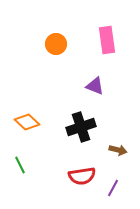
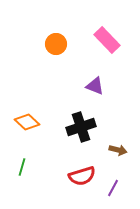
pink rectangle: rotated 36 degrees counterclockwise
green line: moved 2 px right, 2 px down; rotated 42 degrees clockwise
red semicircle: rotated 8 degrees counterclockwise
